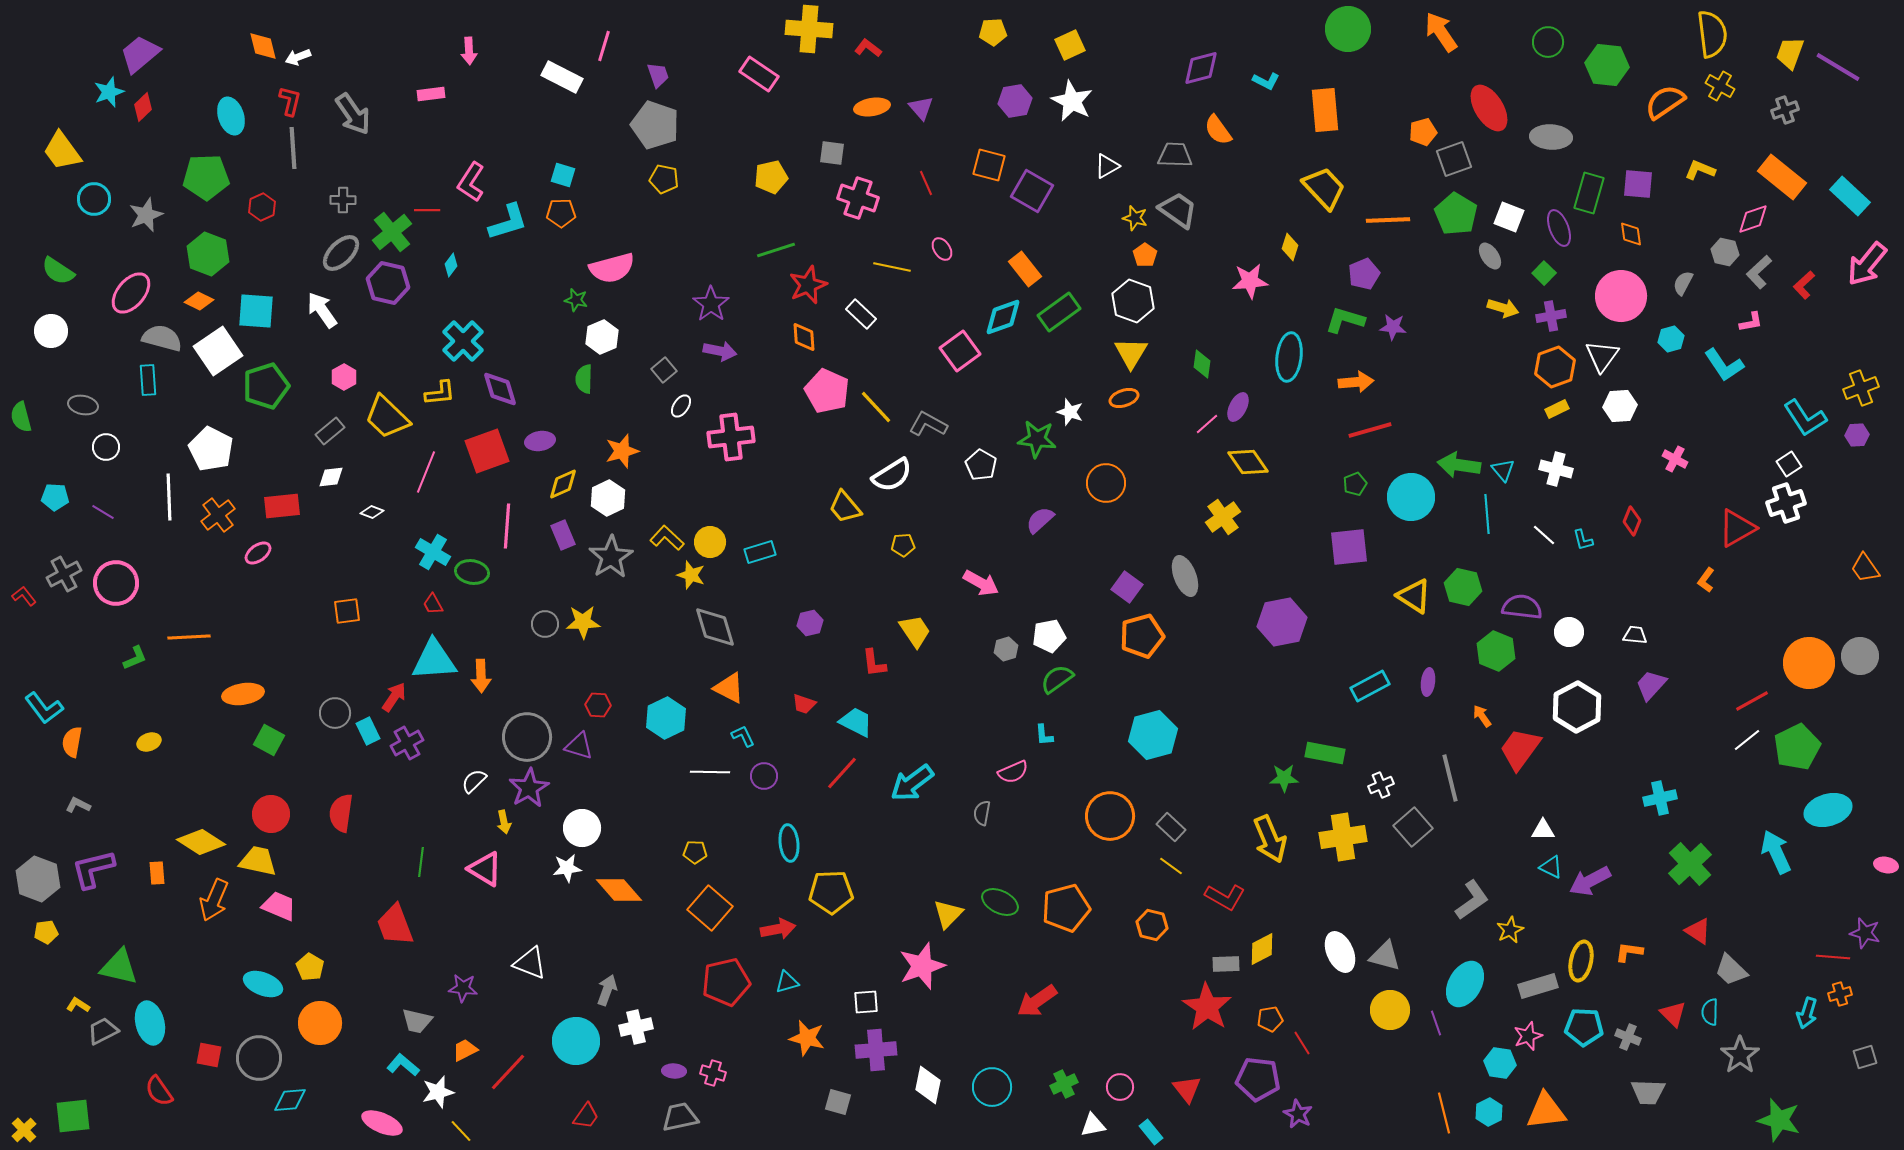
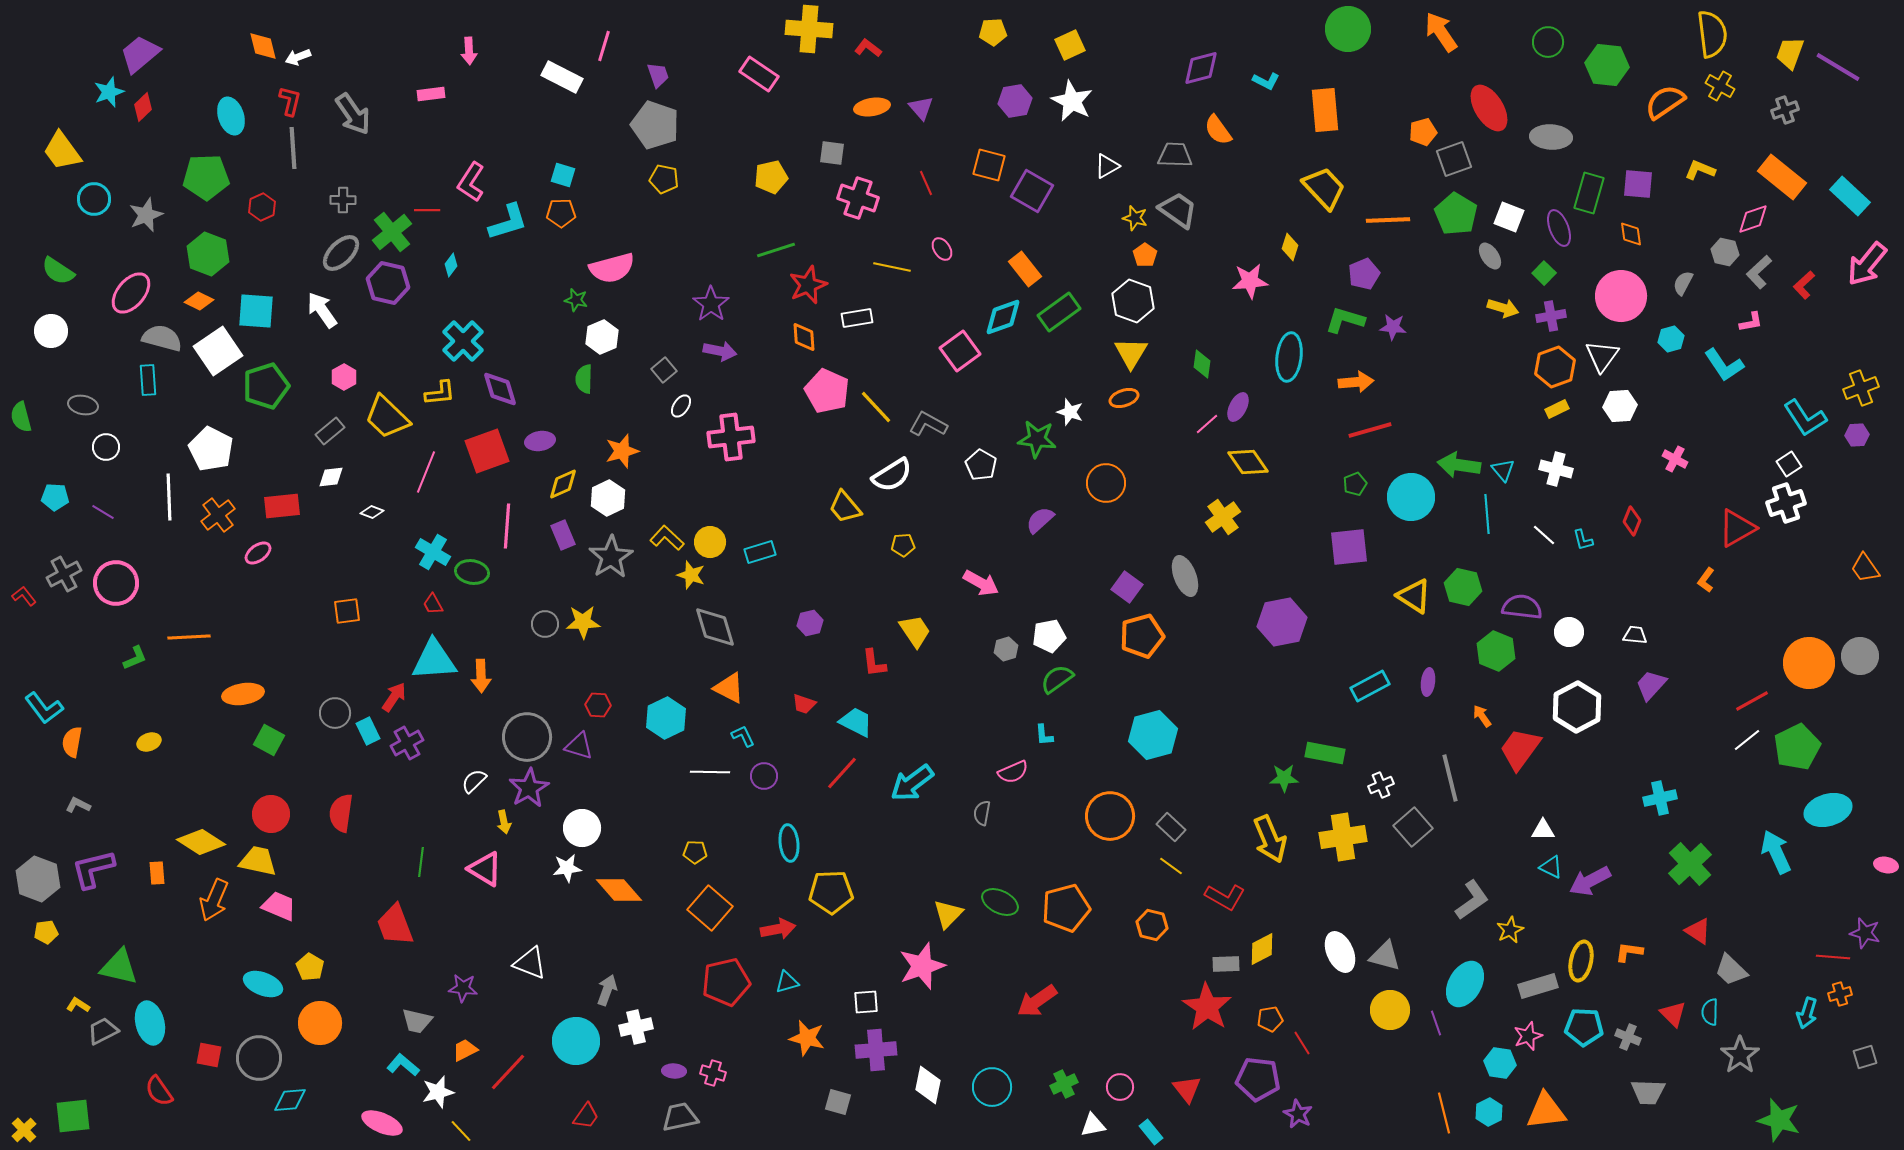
white rectangle at (861, 314): moved 4 px left, 4 px down; rotated 52 degrees counterclockwise
